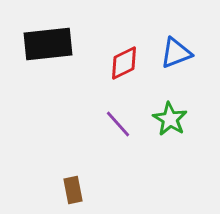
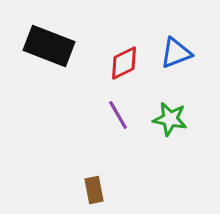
black rectangle: moved 1 px right, 2 px down; rotated 27 degrees clockwise
green star: rotated 20 degrees counterclockwise
purple line: moved 9 px up; rotated 12 degrees clockwise
brown rectangle: moved 21 px right
